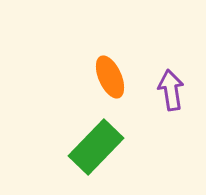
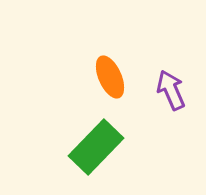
purple arrow: rotated 15 degrees counterclockwise
